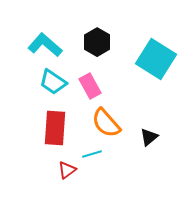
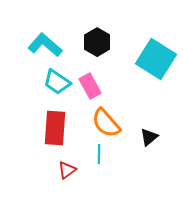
cyan trapezoid: moved 4 px right
cyan line: moved 7 px right; rotated 72 degrees counterclockwise
